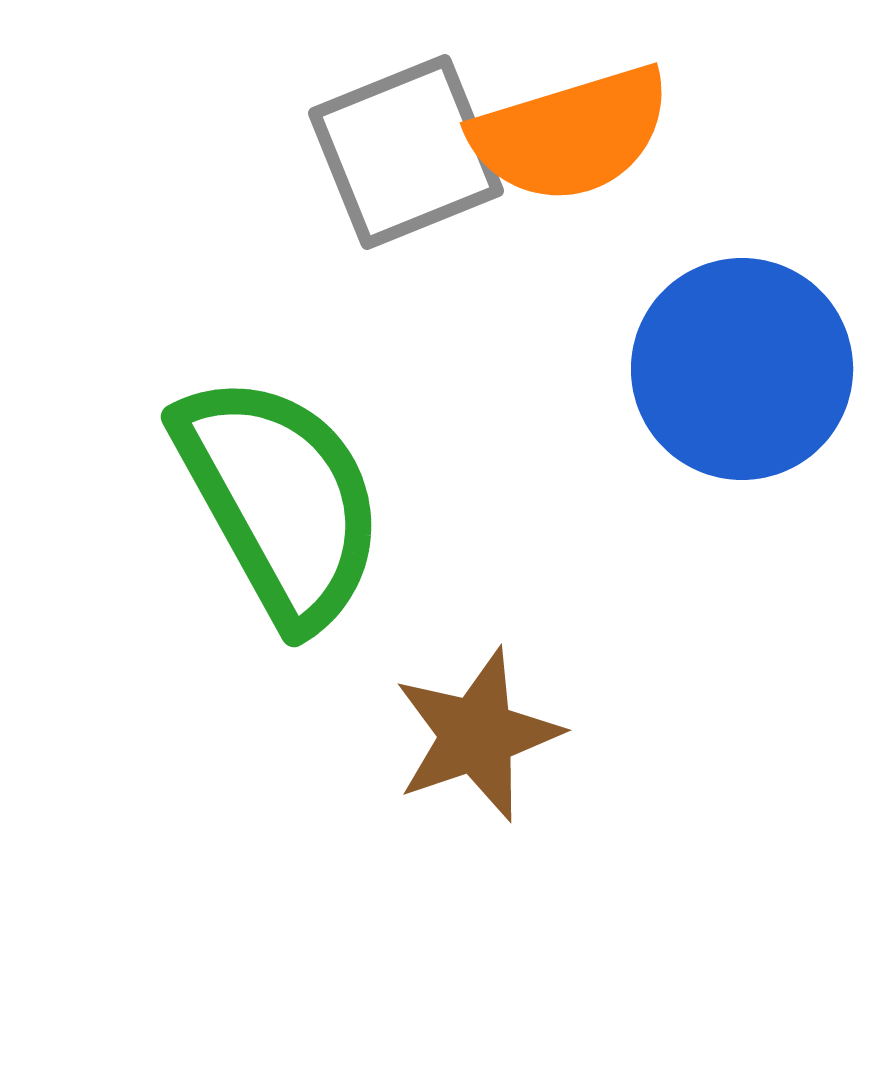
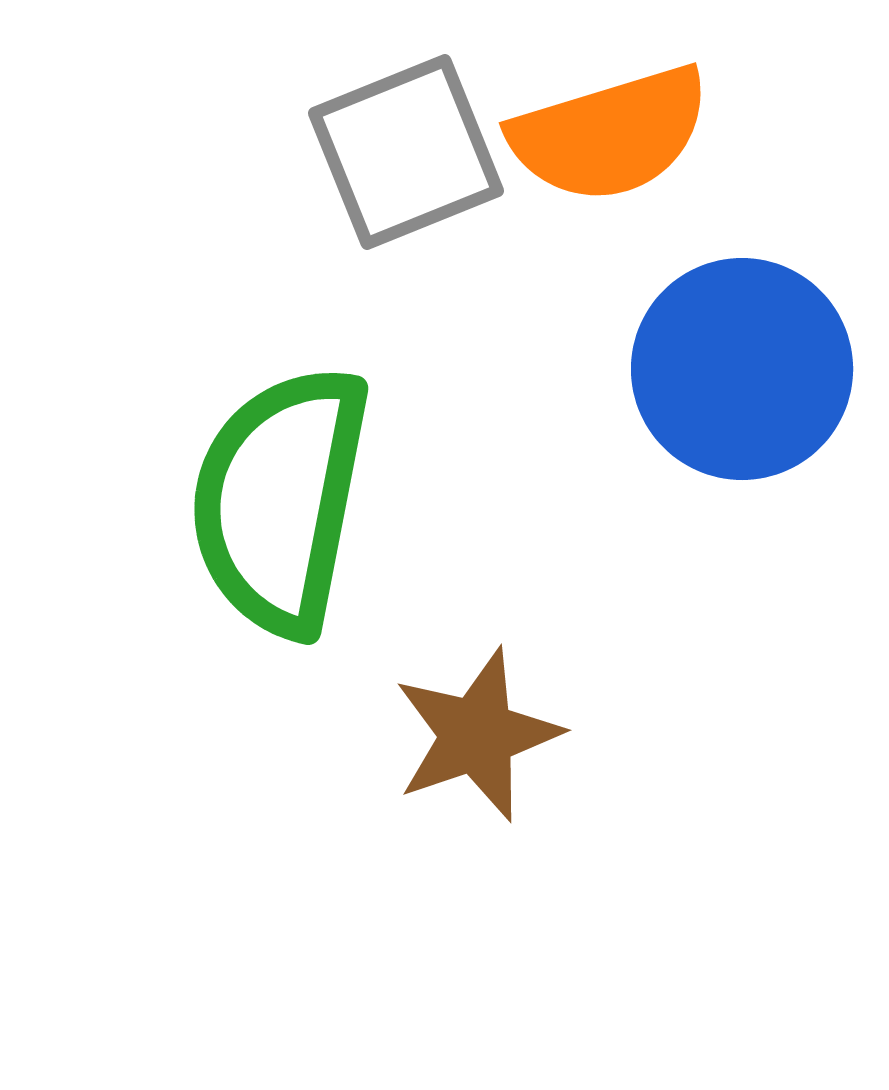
orange semicircle: moved 39 px right
green semicircle: rotated 140 degrees counterclockwise
